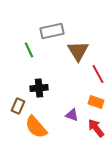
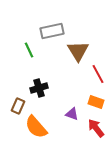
black cross: rotated 12 degrees counterclockwise
purple triangle: moved 1 px up
